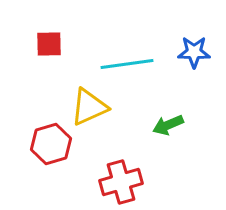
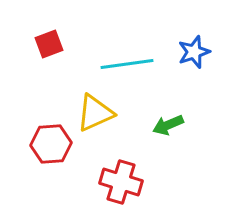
red square: rotated 20 degrees counterclockwise
blue star: rotated 20 degrees counterclockwise
yellow triangle: moved 6 px right, 6 px down
red hexagon: rotated 12 degrees clockwise
red cross: rotated 33 degrees clockwise
